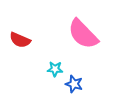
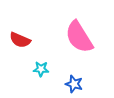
pink semicircle: moved 4 px left, 3 px down; rotated 12 degrees clockwise
cyan star: moved 14 px left
